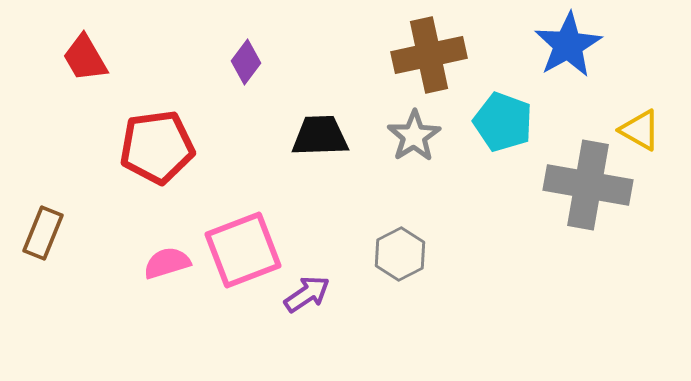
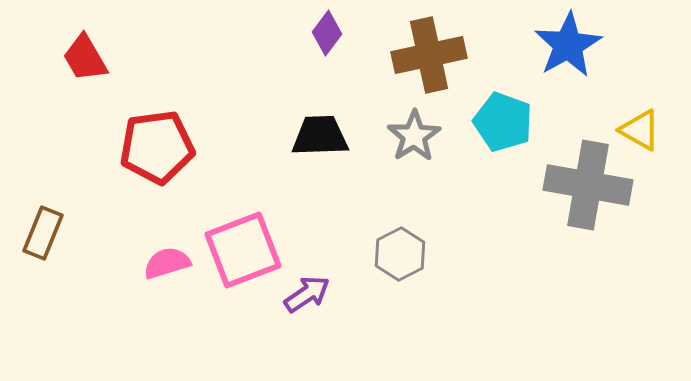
purple diamond: moved 81 px right, 29 px up
